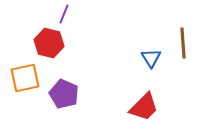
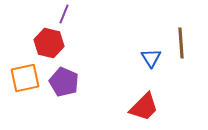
brown line: moved 2 px left
purple pentagon: moved 12 px up
